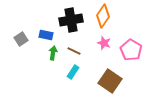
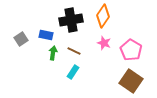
brown square: moved 21 px right
